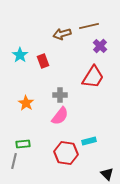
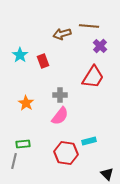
brown line: rotated 18 degrees clockwise
